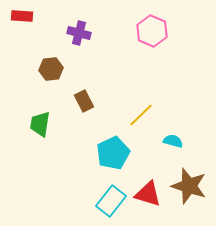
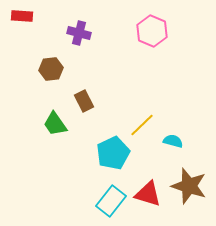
yellow line: moved 1 px right, 10 px down
green trapezoid: moved 15 px right; rotated 44 degrees counterclockwise
